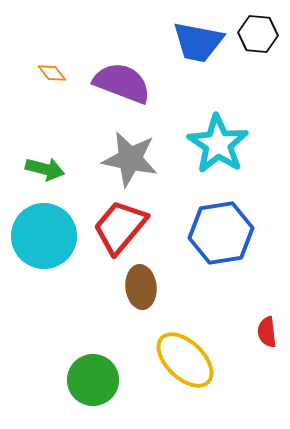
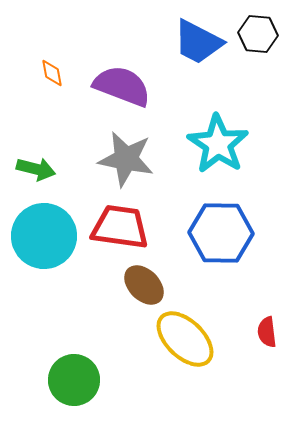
blue trapezoid: rotated 16 degrees clockwise
orange diamond: rotated 28 degrees clockwise
purple semicircle: moved 3 px down
gray star: moved 4 px left
green arrow: moved 9 px left
red trapezoid: rotated 58 degrees clockwise
blue hexagon: rotated 10 degrees clockwise
brown ellipse: moved 3 px right, 2 px up; rotated 39 degrees counterclockwise
yellow ellipse: moved 21 px up
green circle: moved 19 px left
